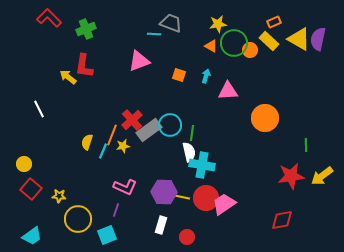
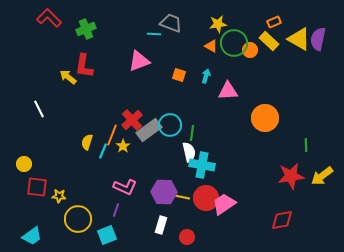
yellow star at (123, 146): rotated 24 degrees counterclockwise
red square at (31, 189): moved 6 px right, 2 px up; rotated 35 degrees counterclockwise
